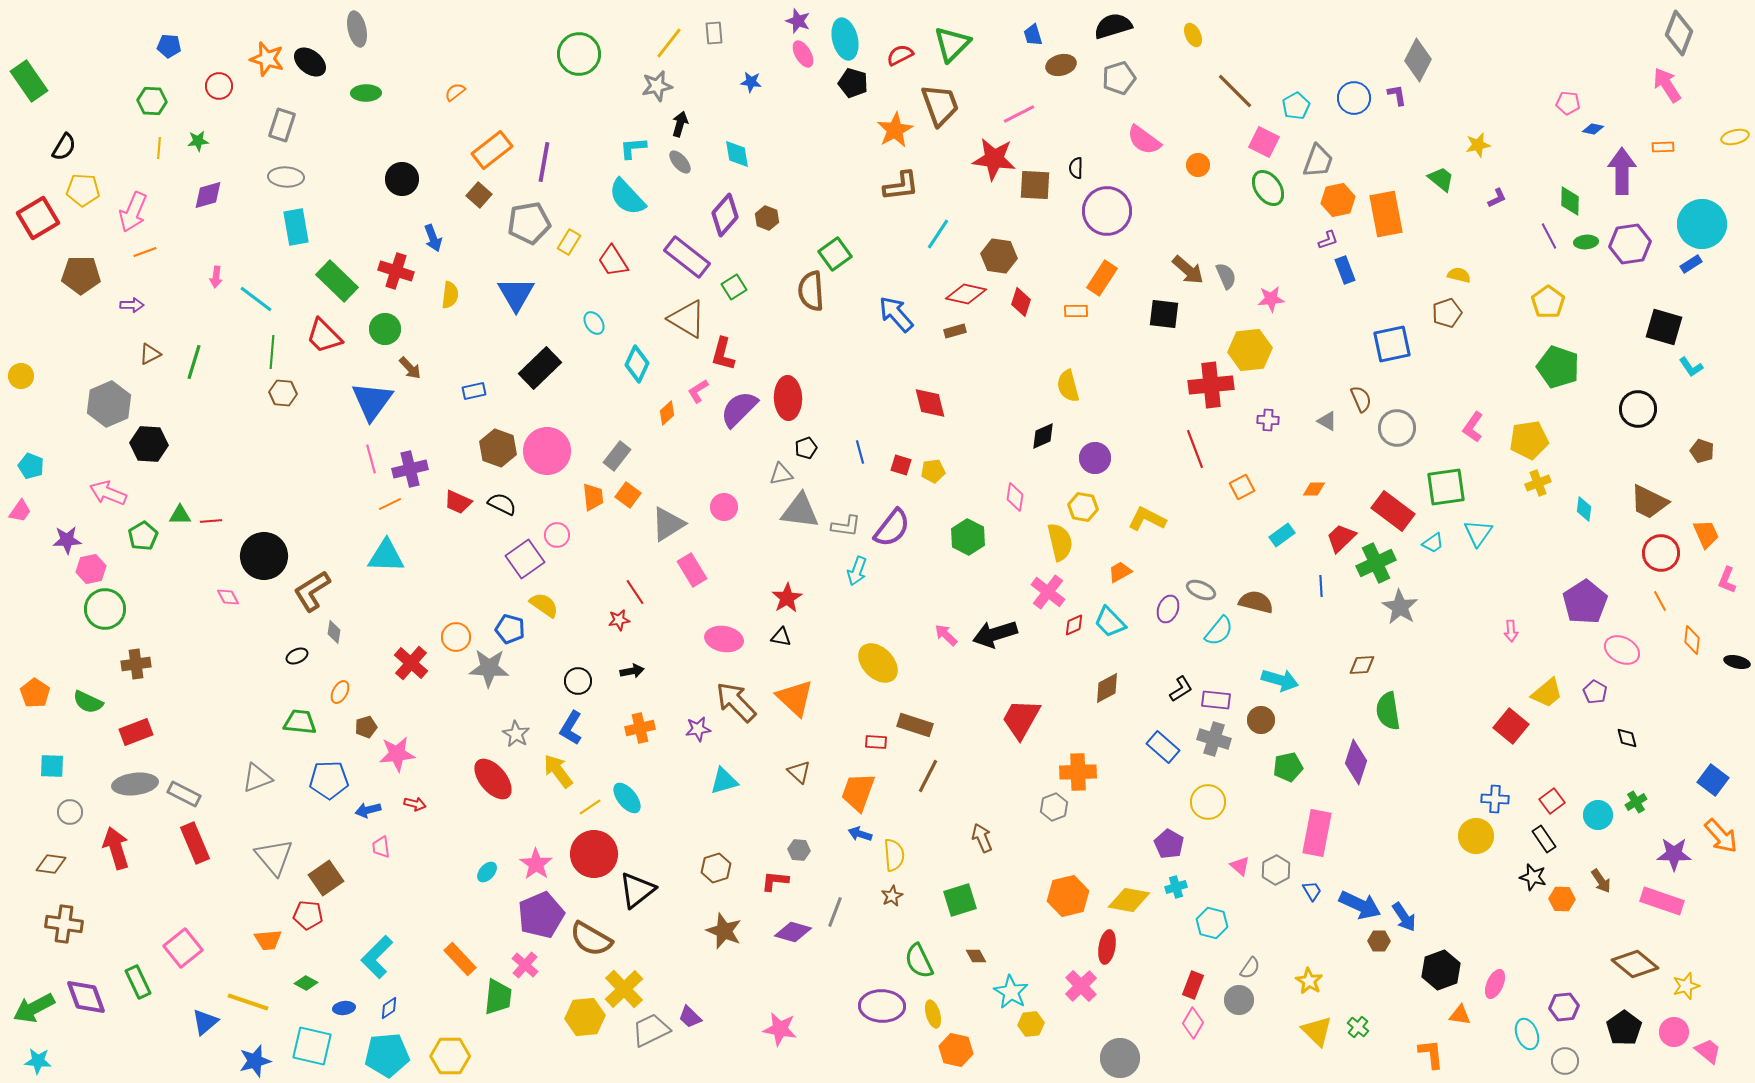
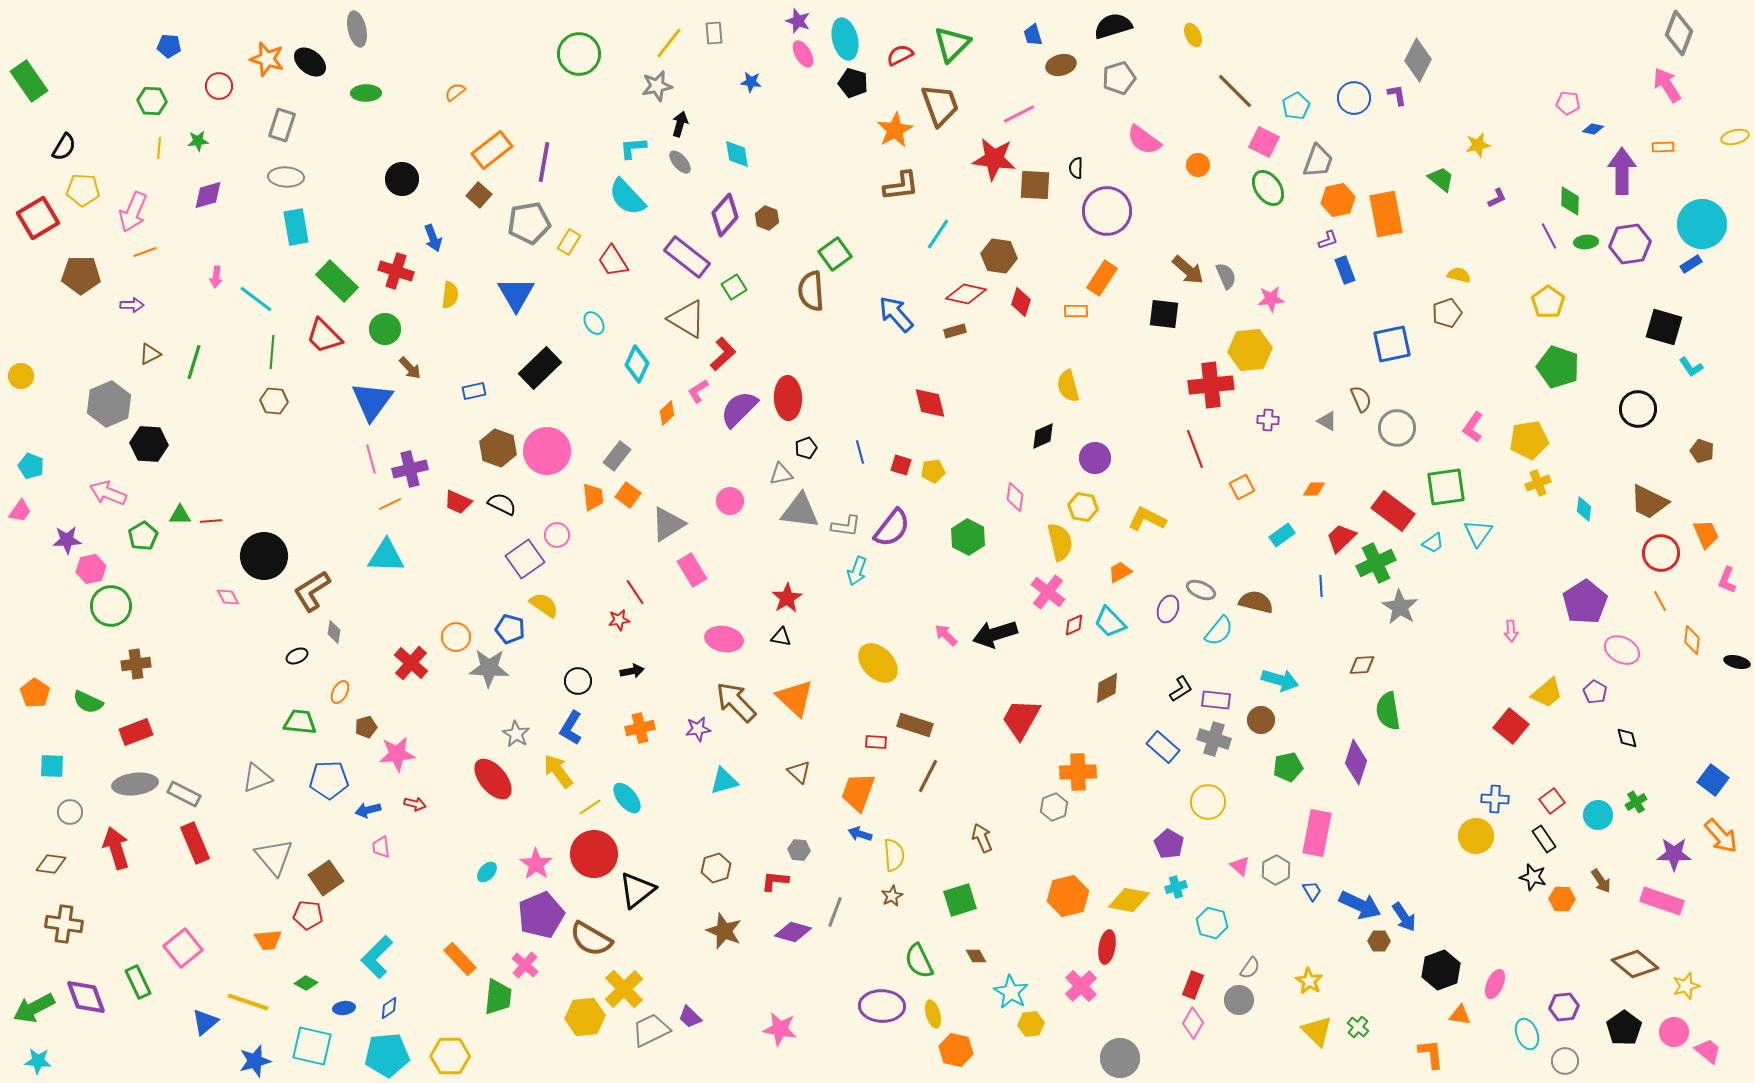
red L-shape at (723, 354): rotated 148 degrees counterclockwise
brown hexagon at (283, 393): moved 9 px left, 8 px down
pink circle at (724, 507): moved 6 px right, 6 px up
green circle at (105, 609): moved 6 px right, 3 px up
